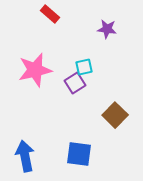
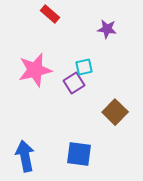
purple square: moved 1 px left
brown square: moved 3 px up
